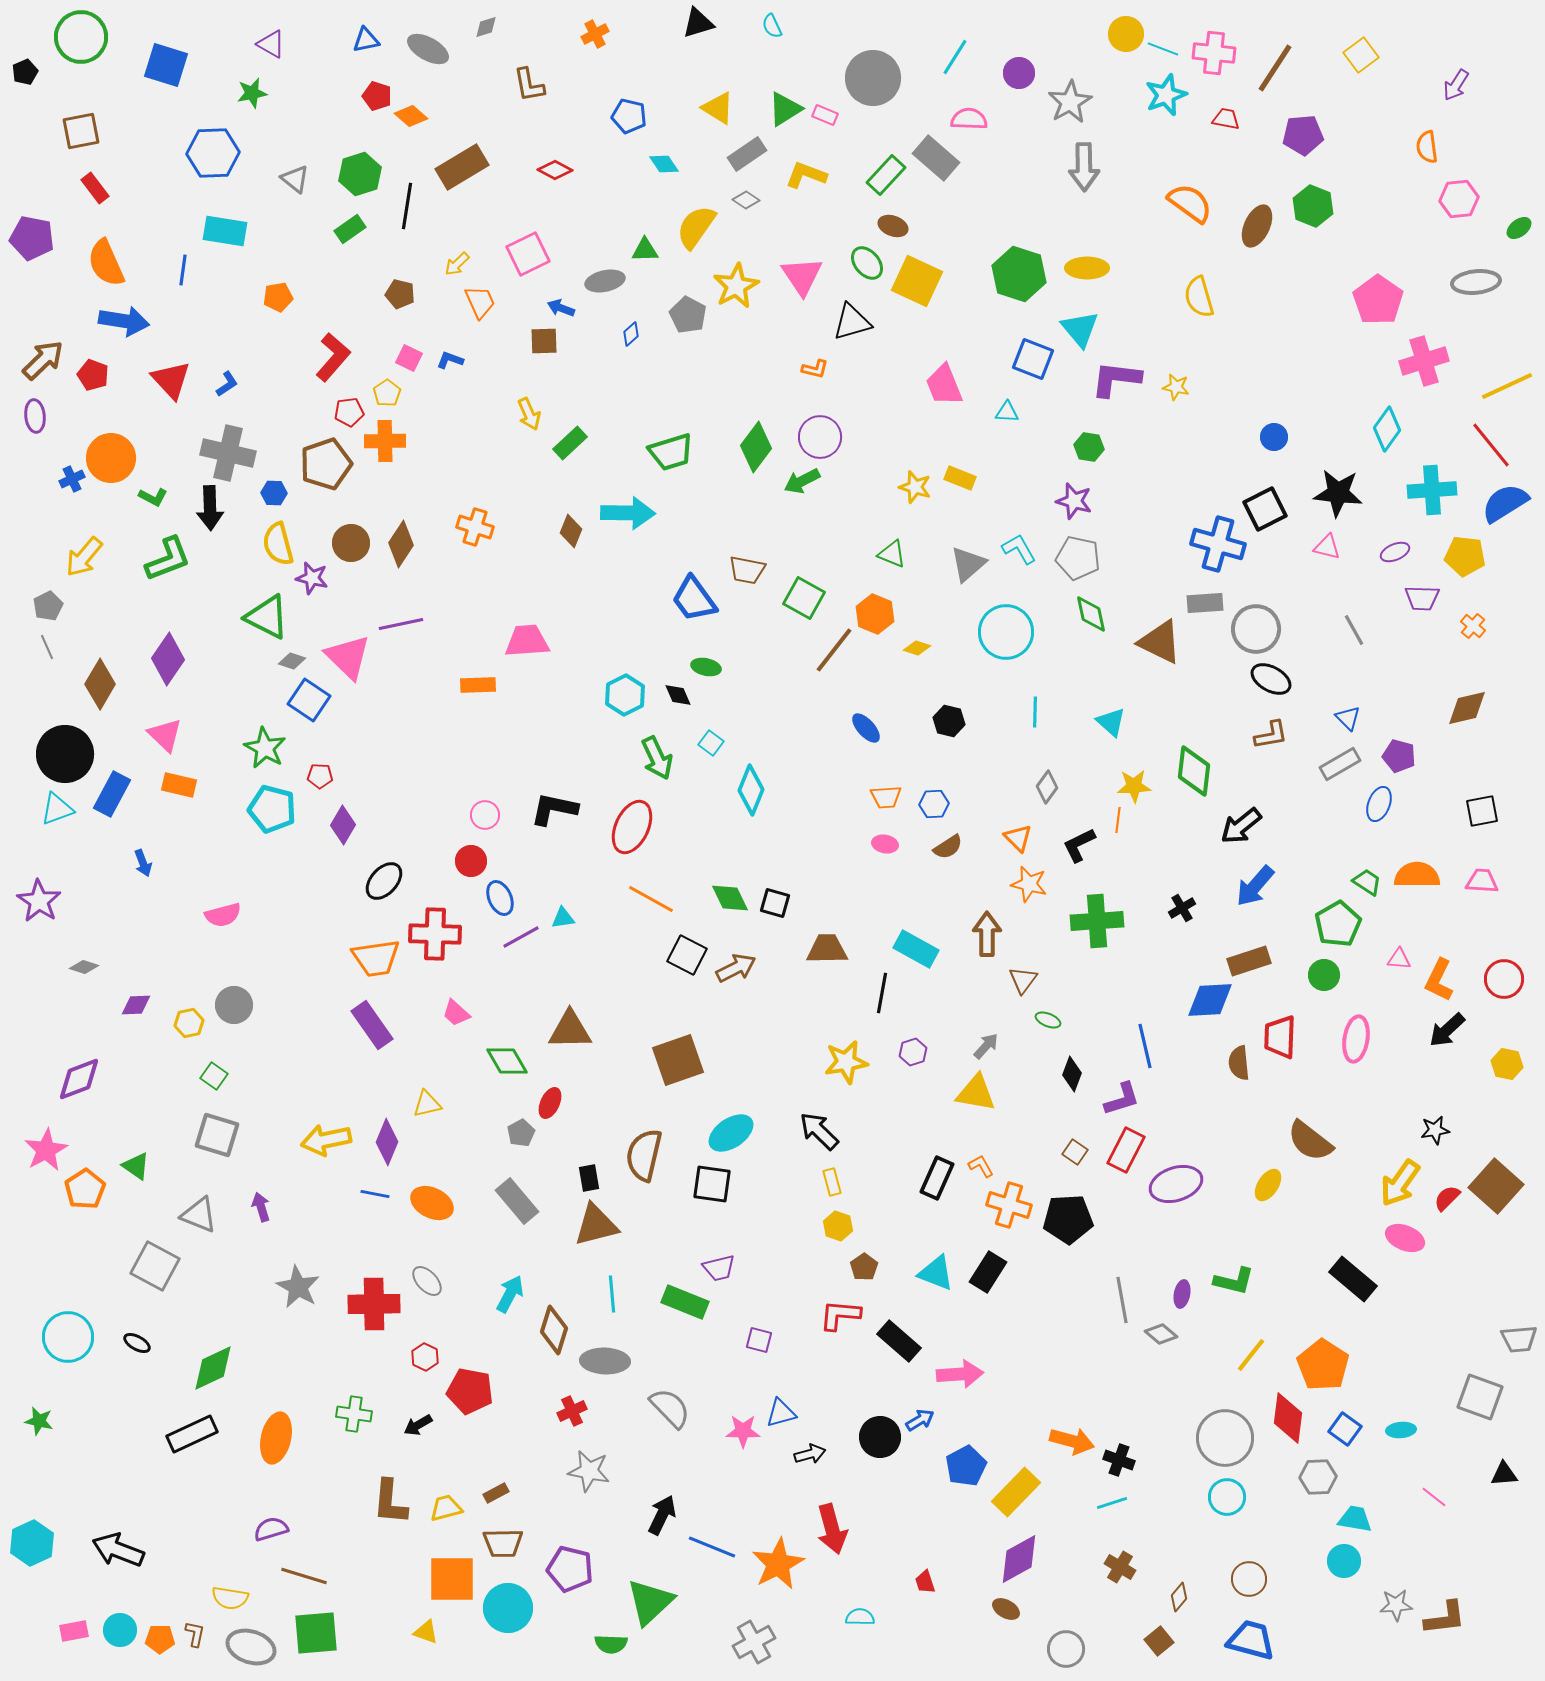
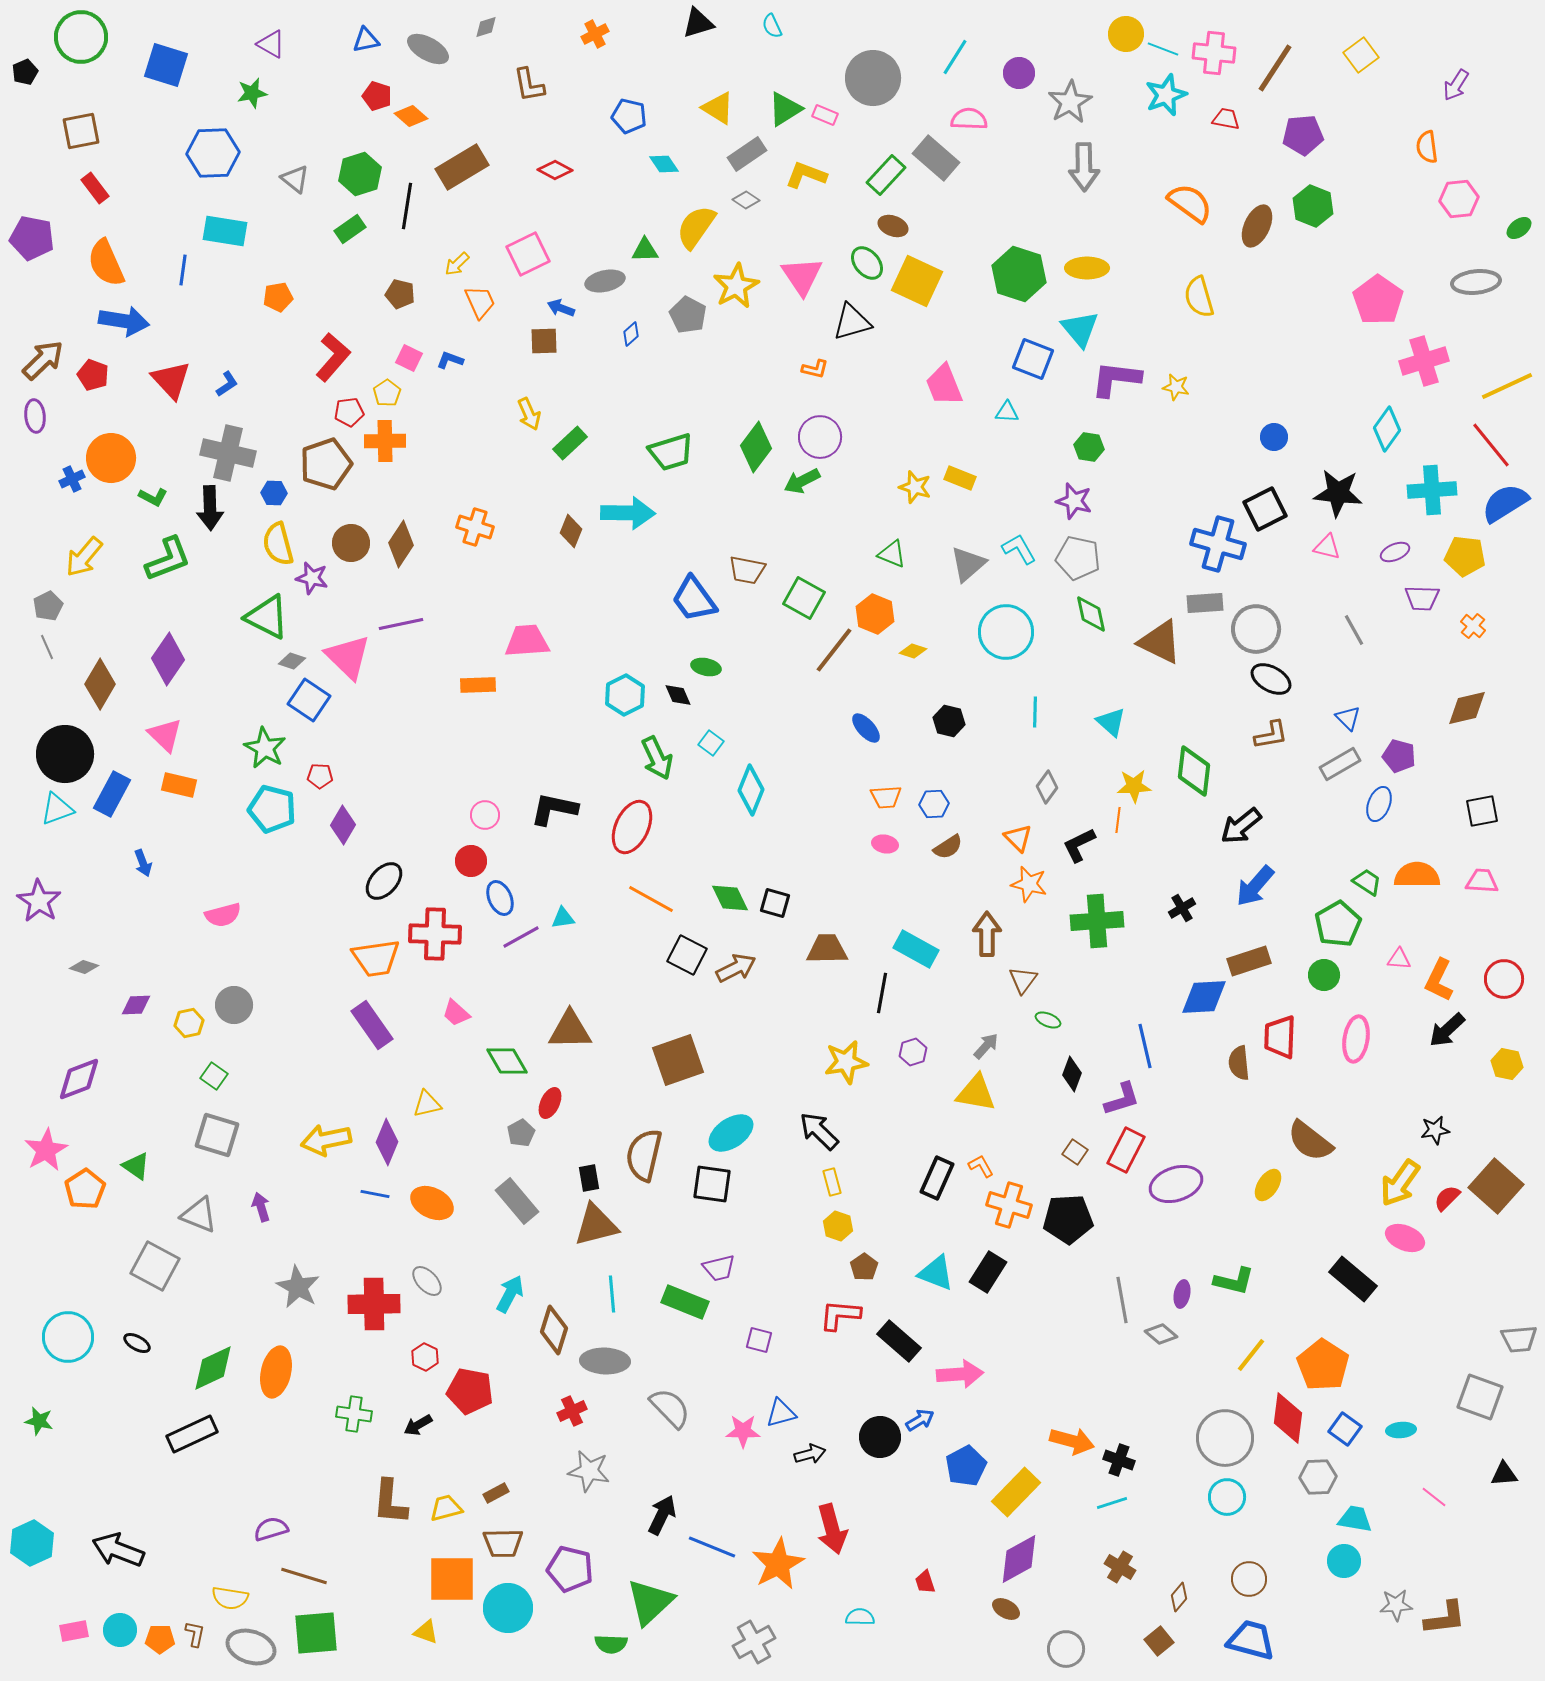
yellow diamond at (917, 648): moved 4 px left, 3 px down
blue diamond at (1210, 1000): moved 6 px left, 3 px up
orange ellipse at (276, 1438): moved 66 px up
